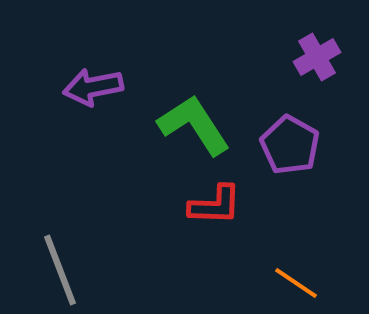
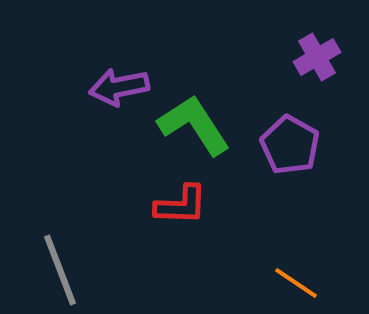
purple arrow: moved 26 px right
red L-shape: moved 34 px left
